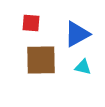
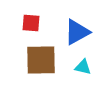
blue triangle: moved 2 px up
